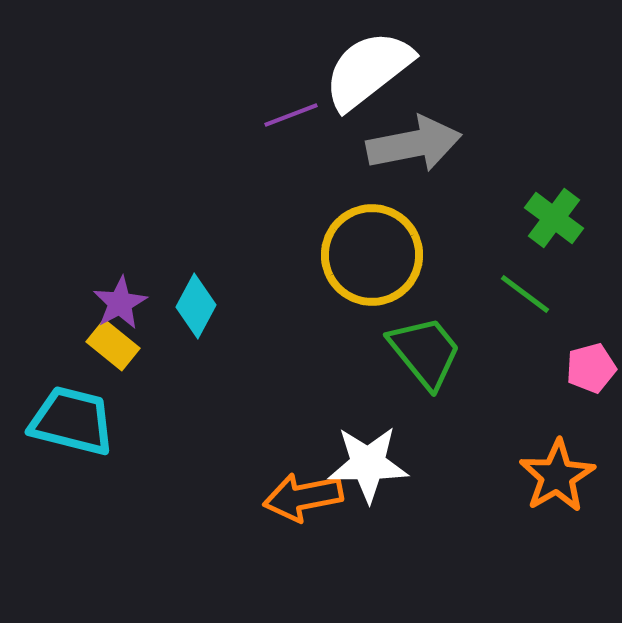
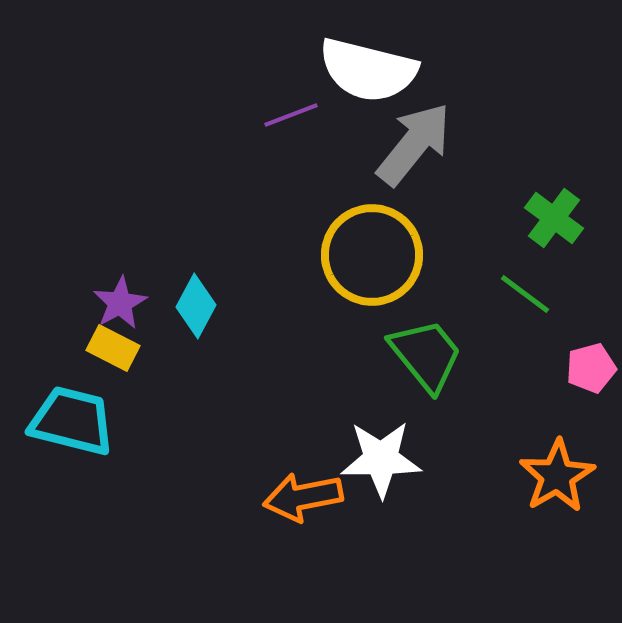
white semicircle: rotated 128 degrees counterclockwise
gray arrow: rotated 40 degrees counterclockwise
yellow rectangle: moved 3 px down; rotated 12 degrees counterclockwise
green trapezoid: moved 1 px right, 3 px down
white star: moved 13 px right, 5 px up
